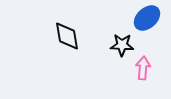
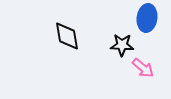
blue ellipse: rotated 40 degrees counterclockwise
pink arrow: rotated 125 degrees clockwise
